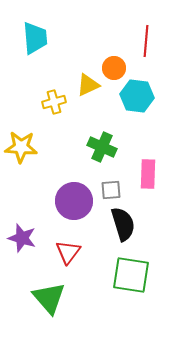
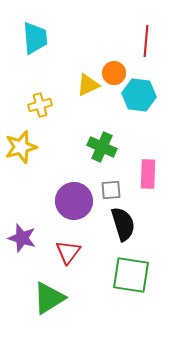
orange circle: moved 5 px down
cyan hexagon: moved 2 px right, 1 px up
yellow cross: moved 14 px left, 3 px down
yellow star: rotated 20 degrees counterclockwise
green triangle: rotated 39 degrees clockwise
